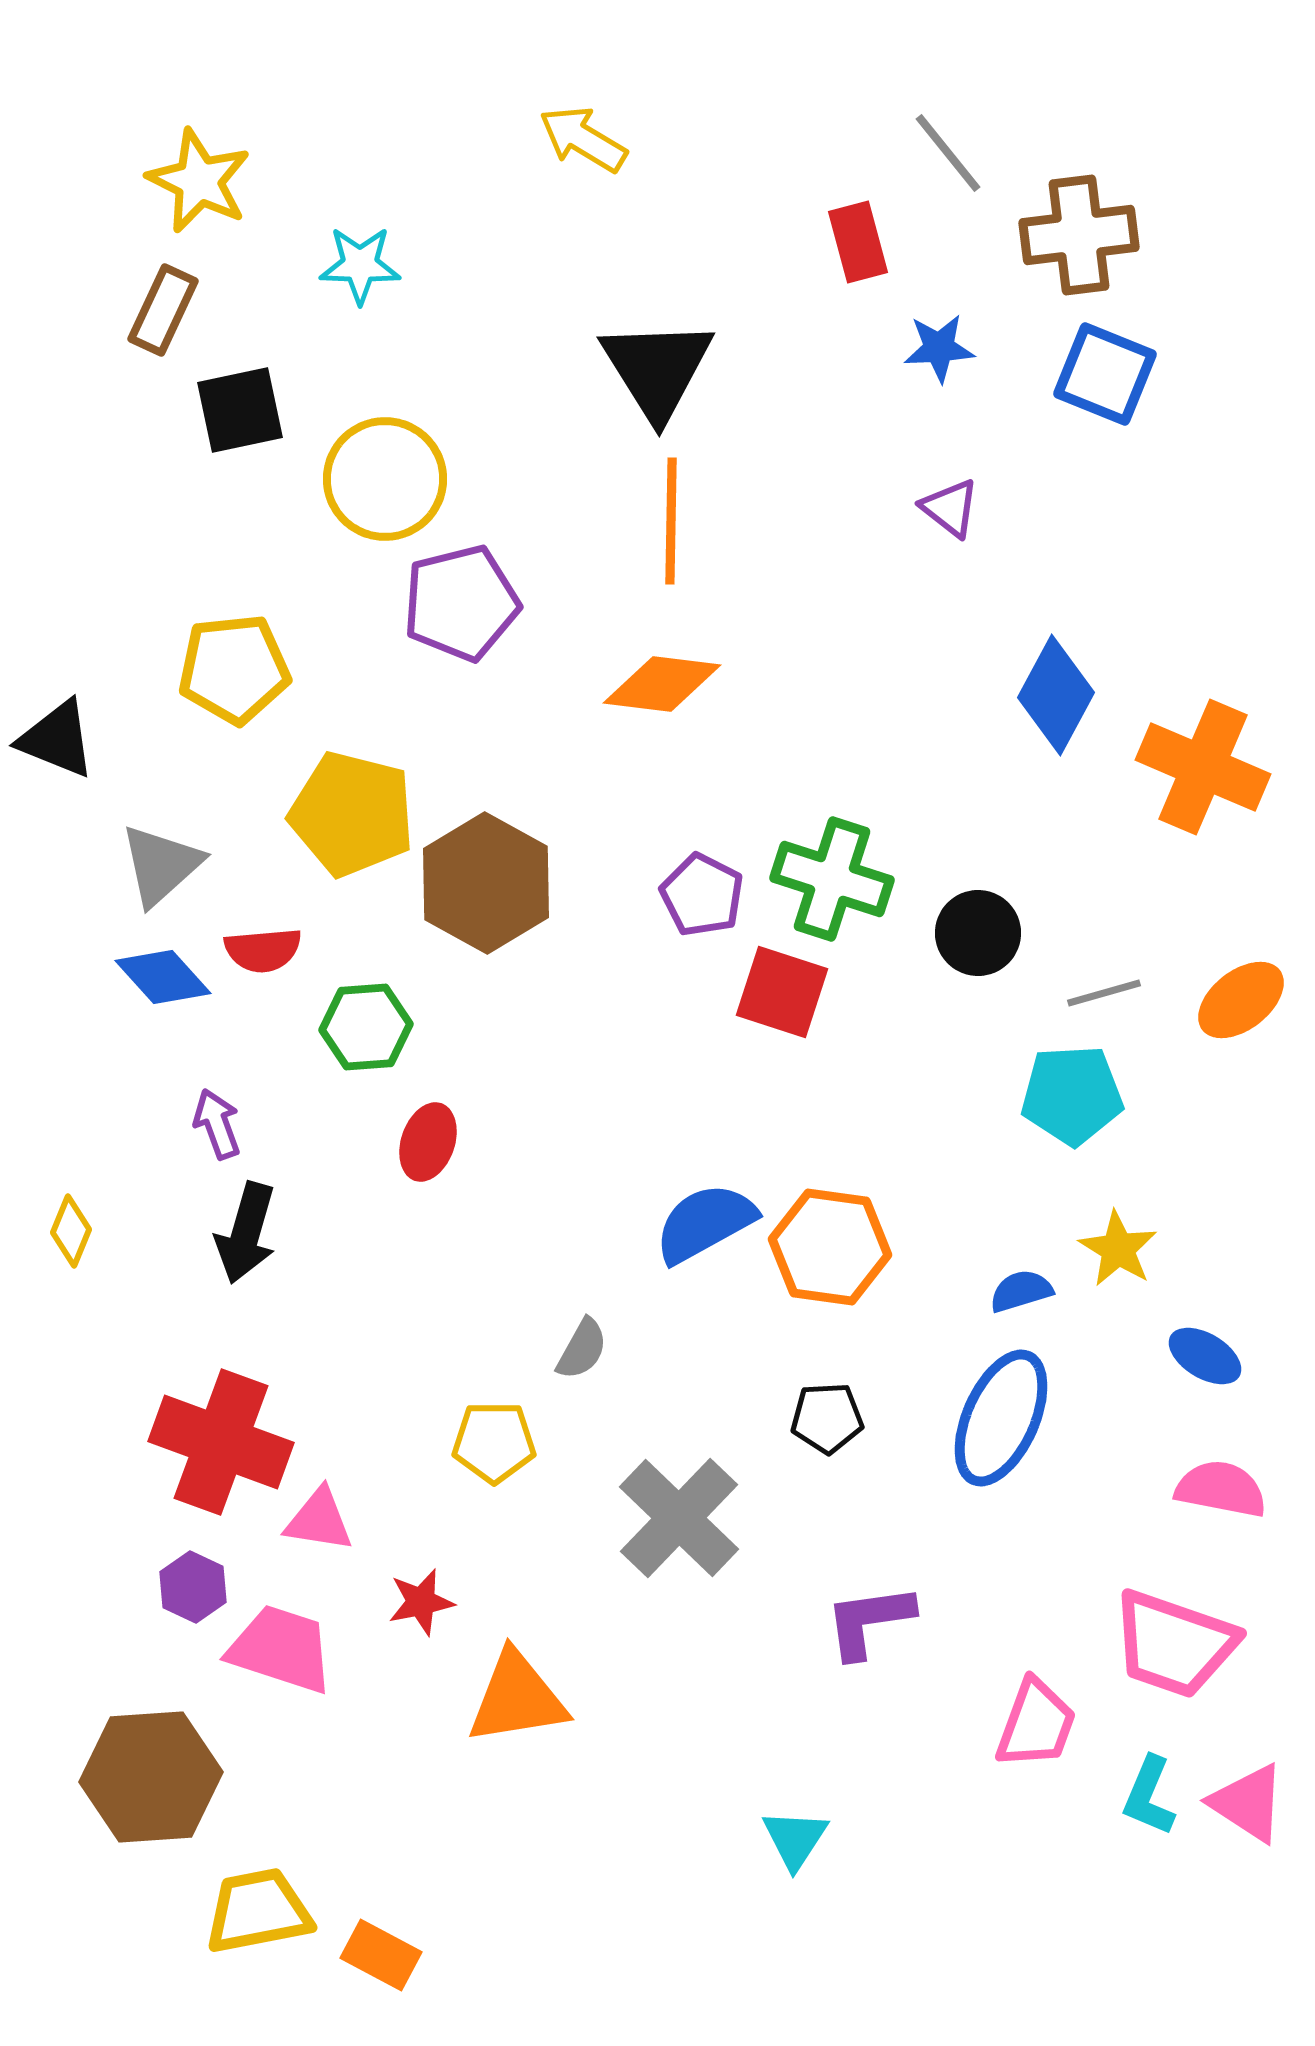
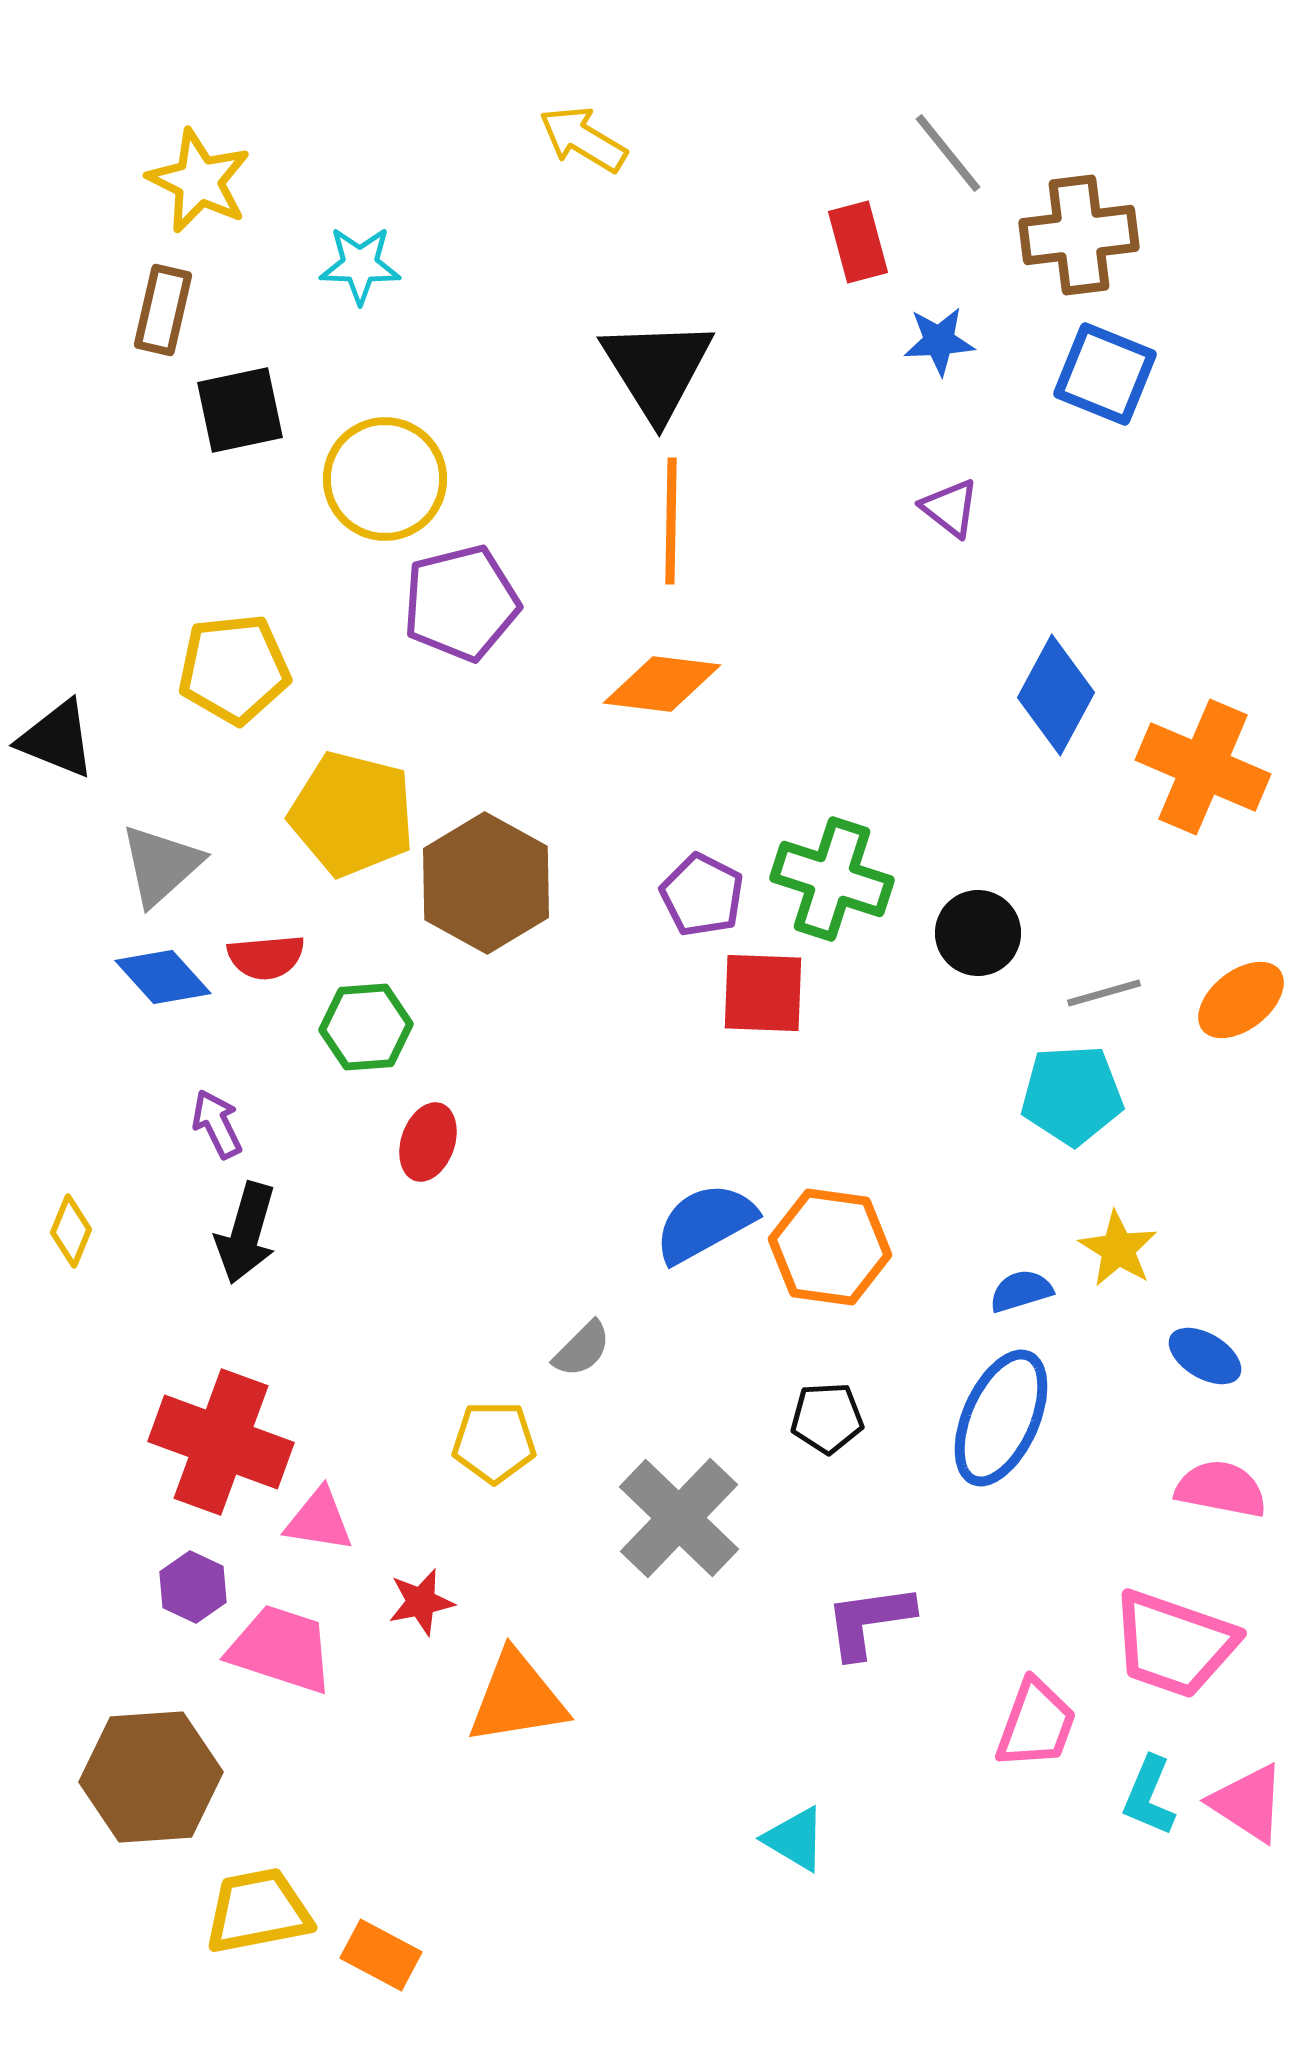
brown rectangle at (163, 310): rotated 12 degrees counterclockwise
blue star at (939, 348): moved 7 px up
red semicircle at (263, 950): moved 3 px right, 7 px down
red square at (782, 992): moved 19 px left, 1 px down; rotated 16 degrees counterclockwise
purple arrow at (217, 1124): rotated 6 degrees counterclockwise
gray semicircle at (582, 1349): rotated 16 degrees clockwise
cyan triangle at (795, 1839): rotated 32 degrees counterclockwise
